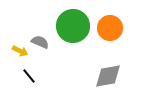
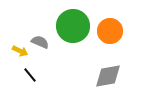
orange circle: moved 3 px down
black line: moved 1 px right, 1 px up
